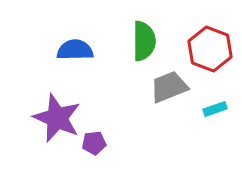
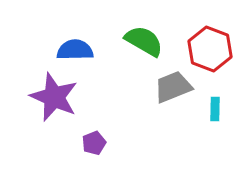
green semicircle: rotated 60 degrees counterclockwise
gray trapezoid: moved 4 px right
cyan rectangle: rotated 70 degrees counterclockwise
purple star: moved 3 px left, 21 px up
purple pentagon: rotated 15 degrees counterclockwise
